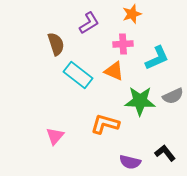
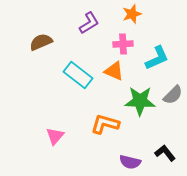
brown semicircle: moved 15 px left, 2 px up; rotated 95 degrees counterclockwise
gray semicircle: moved 1 px up; rotated 20 degrees counterclockwise
